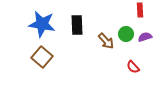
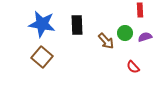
green circle: moved 1 px left, 1 px up
